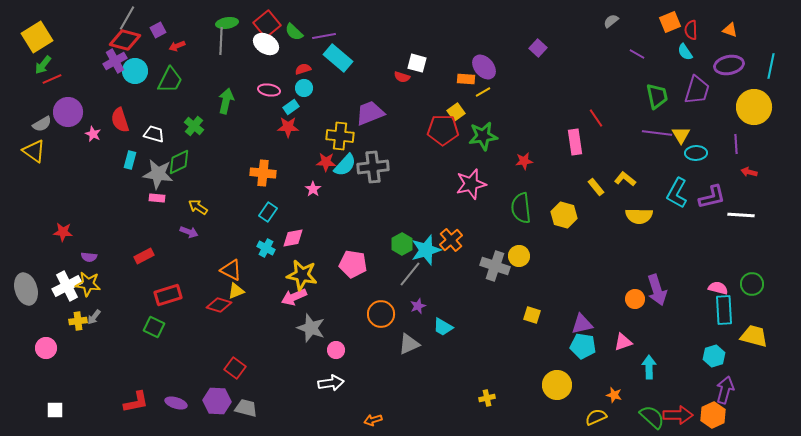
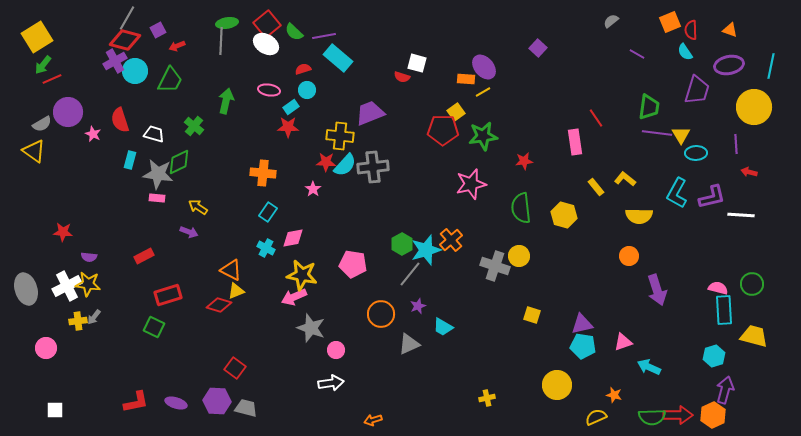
cyan circle at (304, 88): moved 3 px right, 2 px down
green trapezoid at (657, 96): moved 8 px left, 11 px down; rotated 20 degrees clockwise
orange circle at (635, 299): moved 6 px left, 43 px up
cyan arrow at (649, 367): rotated 65 degrees counterclockwise
green semicircle at (652, 417): rotated 136 degrees clockwise
